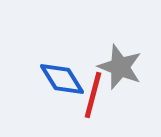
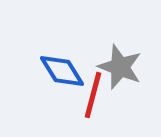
blue diamond: moved 8 px up
